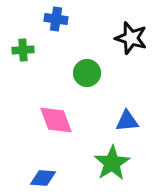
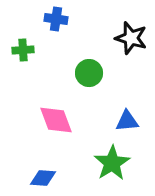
green circle: moved 2 px right
